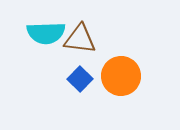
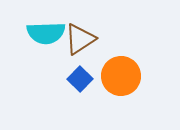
brown triangle: rotated 40 degrees counterclockwise
